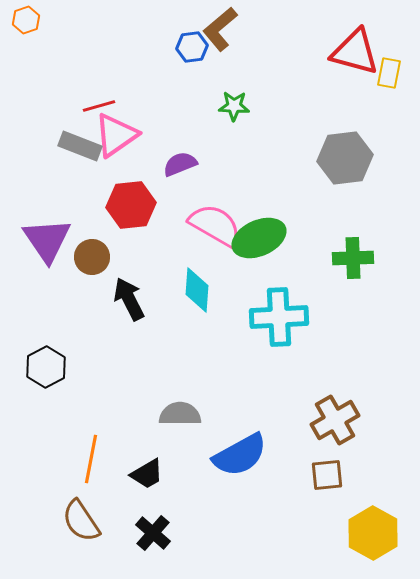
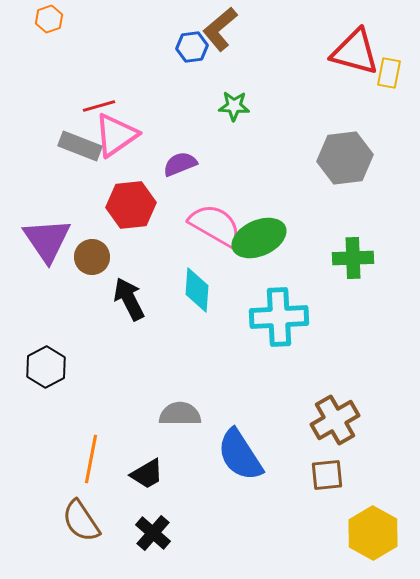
orange hexagon: moved 23 px right, 1 px up
blue semicircle: rotated 86 degrees clockwise
